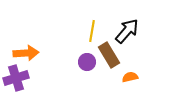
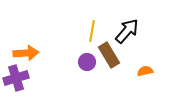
orange semicircle: moved 15 px right, 6 px up
